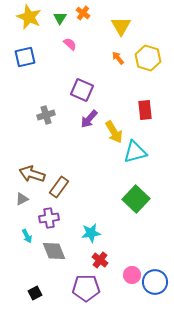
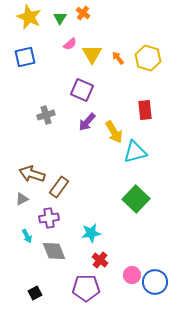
yellow triangle: moved 29 px left, 28 px down
pink semicircle: rotated 96 degrees clockwise
purple arrow: moved 2 px left, 3 px down
